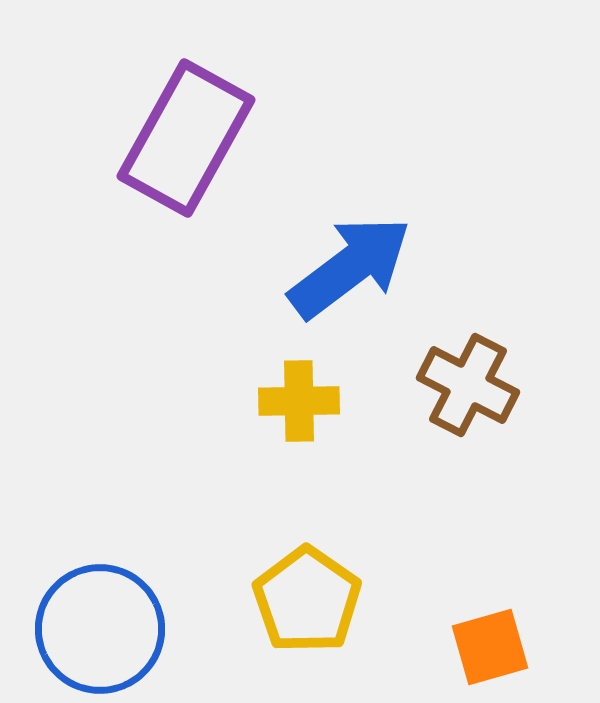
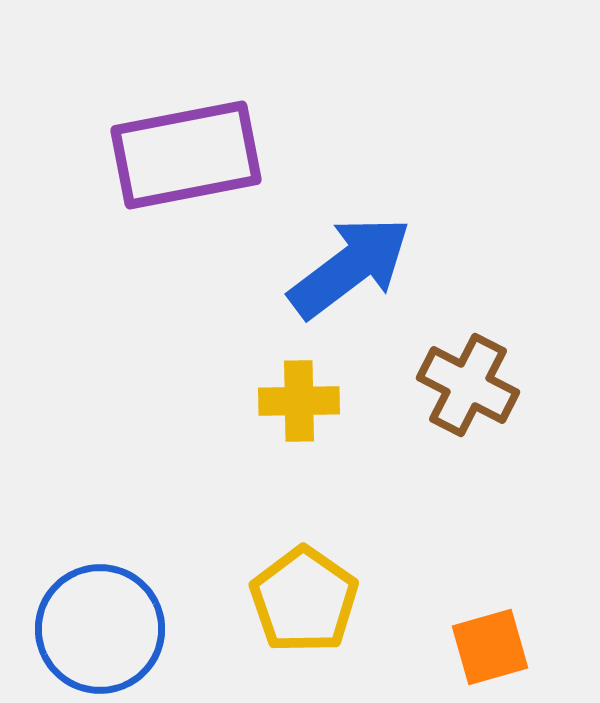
purple rectangle: moved 17 px down; rotated 50 degrees clockwise
yellow pentagon: moved 3 px left
